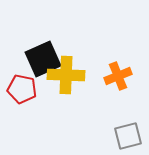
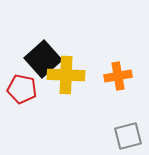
black square: rotated 18 degrees counterclockwise
orange cross: rotated 12 degrees clockwise
